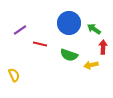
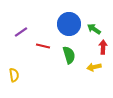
blue circle: moved 1 px down
purple line: moved 1 px right, 2 px down
red line: moved 3 px right, 2 px down
green semicircle: rotated 126 degrees counterclockwise
yellow arrow: moved 3 px right, 2 px down
yellow semicircle: rotated 16 degrees clockwise
